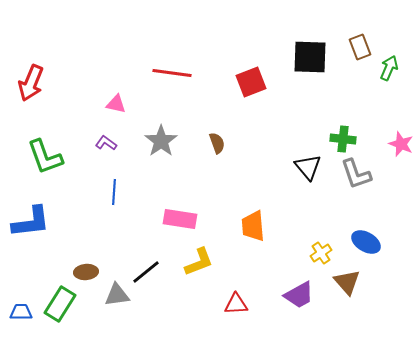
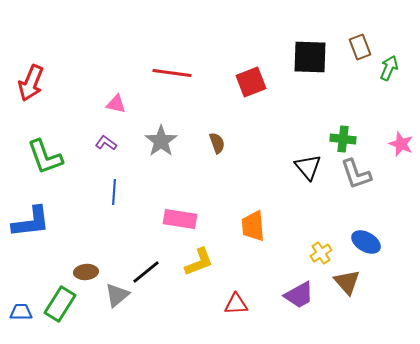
gray triangle: rotated 32 degrees counterclockwise
